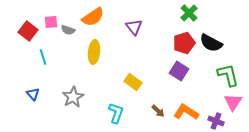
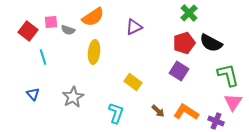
purple triangle: rotated 42 degrees clockwise
